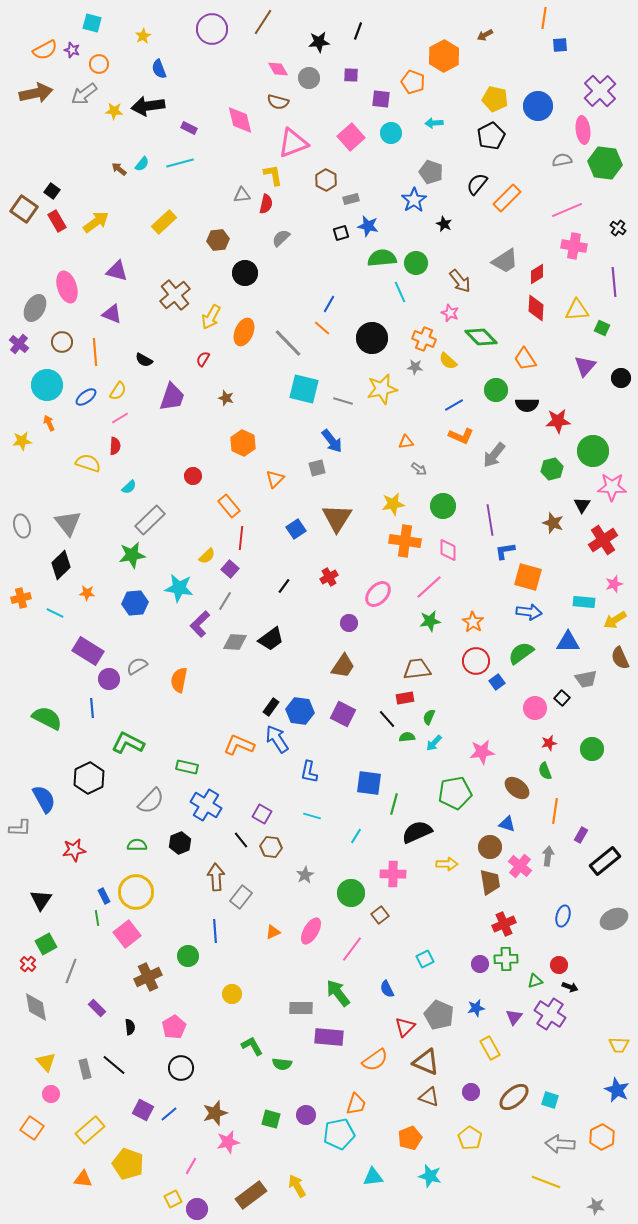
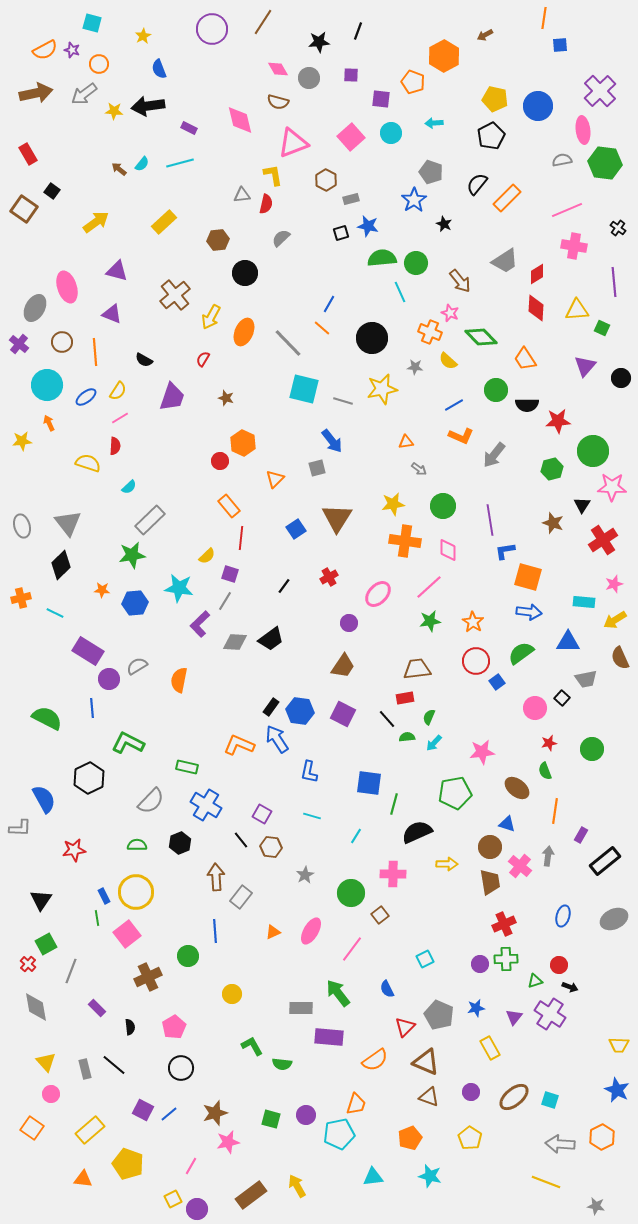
red rectangle at (57, 221): moved 29 px left, 67 px up
orange cross at (424, 339): moved 6 px right, 7 px up
red circle at (193, 476): moved 27 px right, 15 px up
purple square at (230, 569): moved 5 px down; rotated 24 degrees counterclockwise
orange star at (87, 593): moved 15 px right, 3 px up
